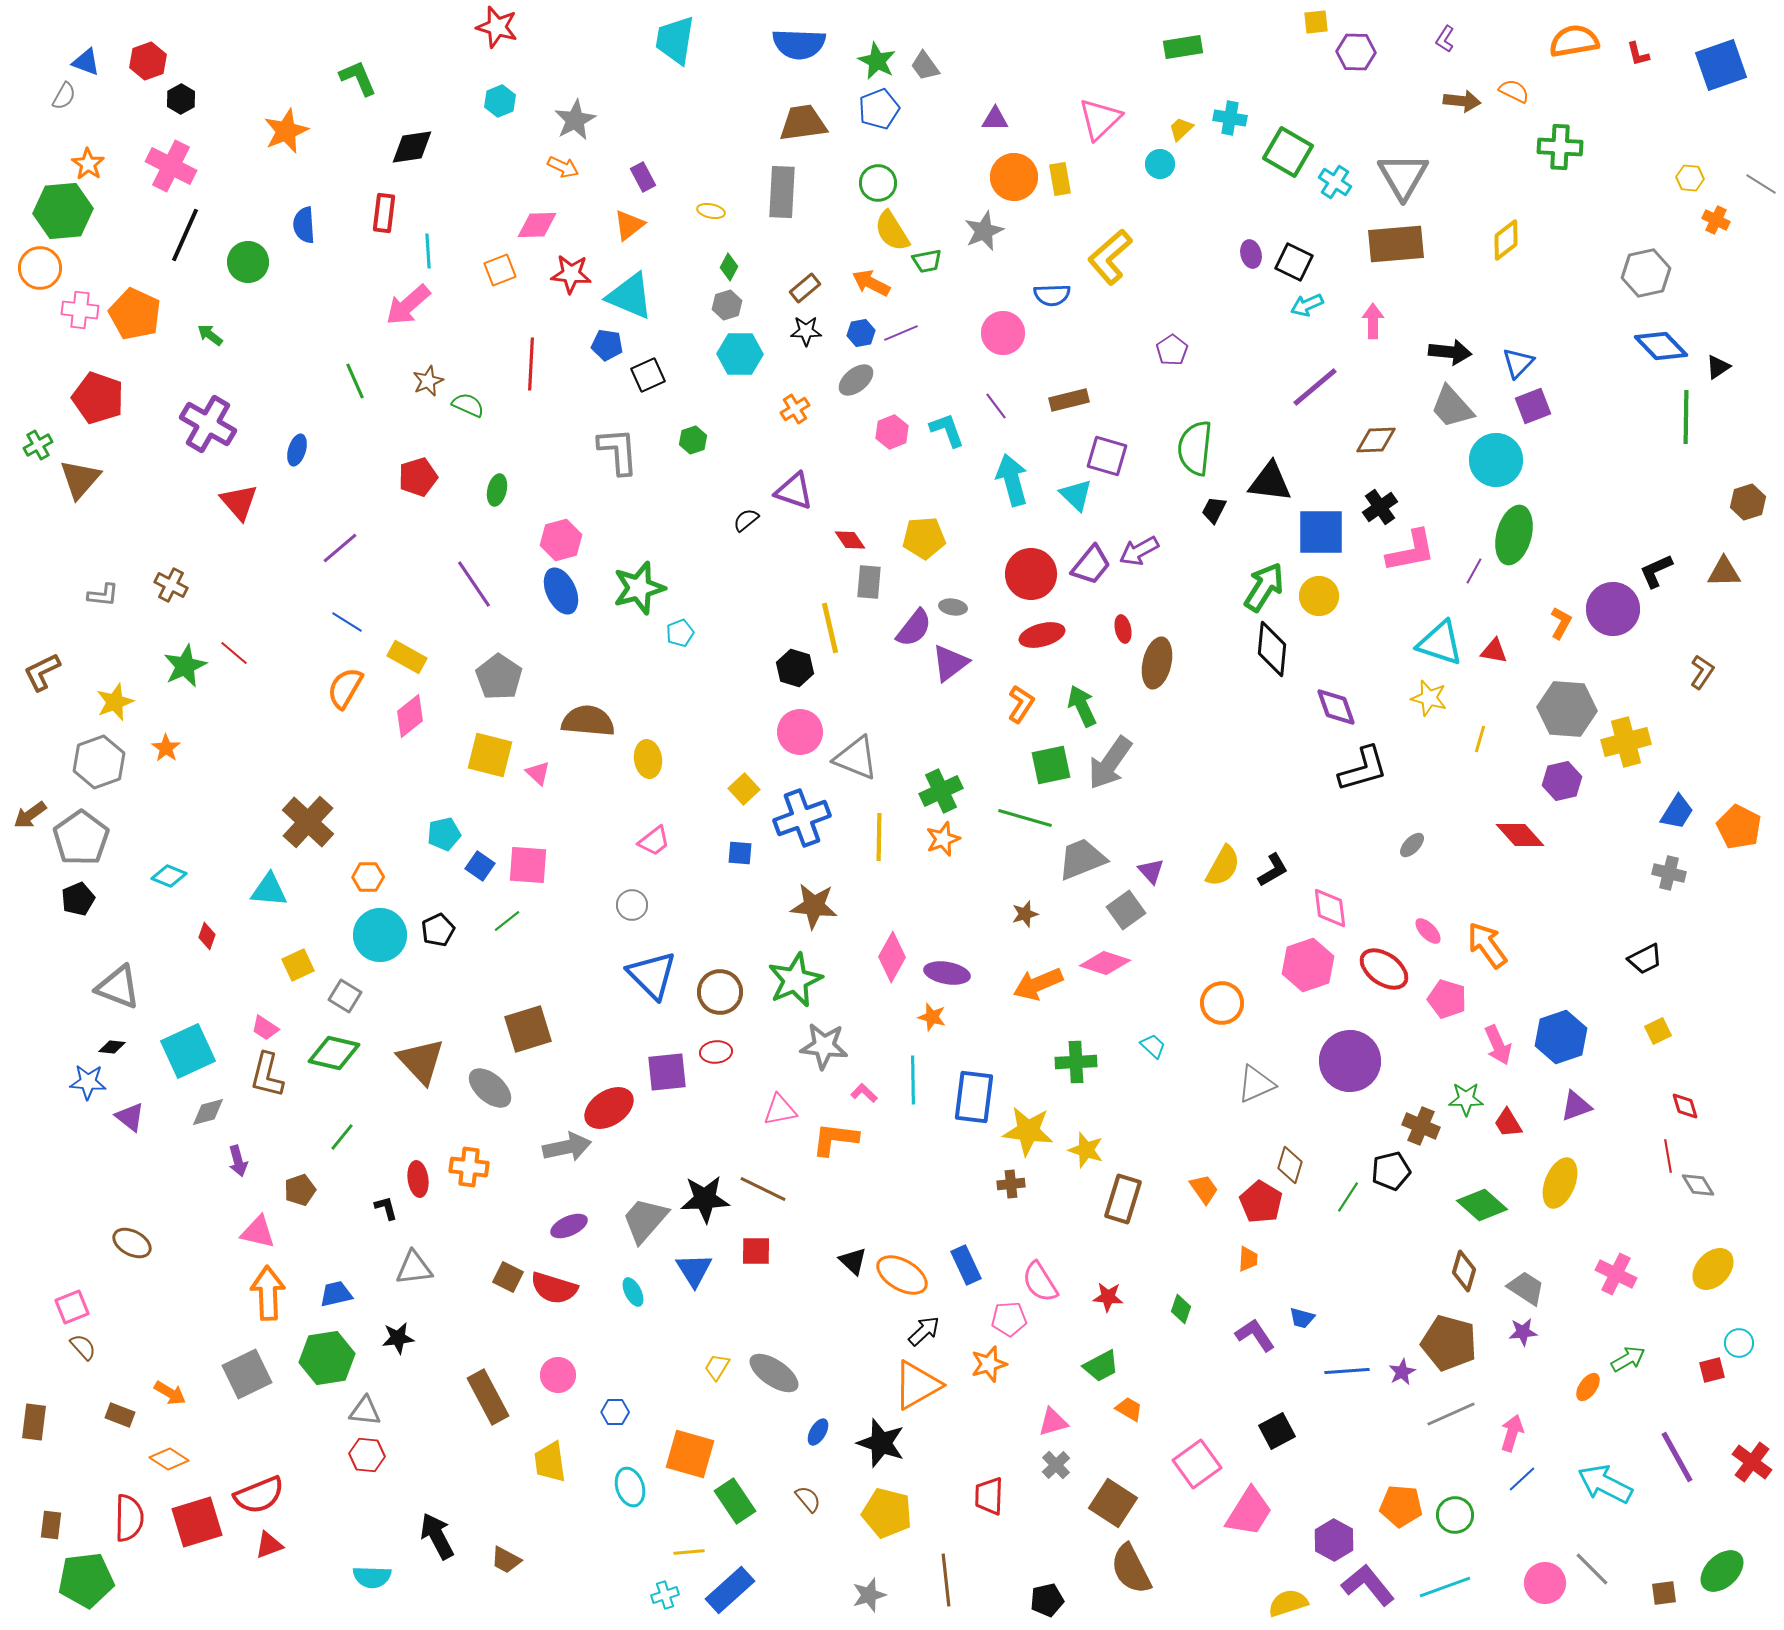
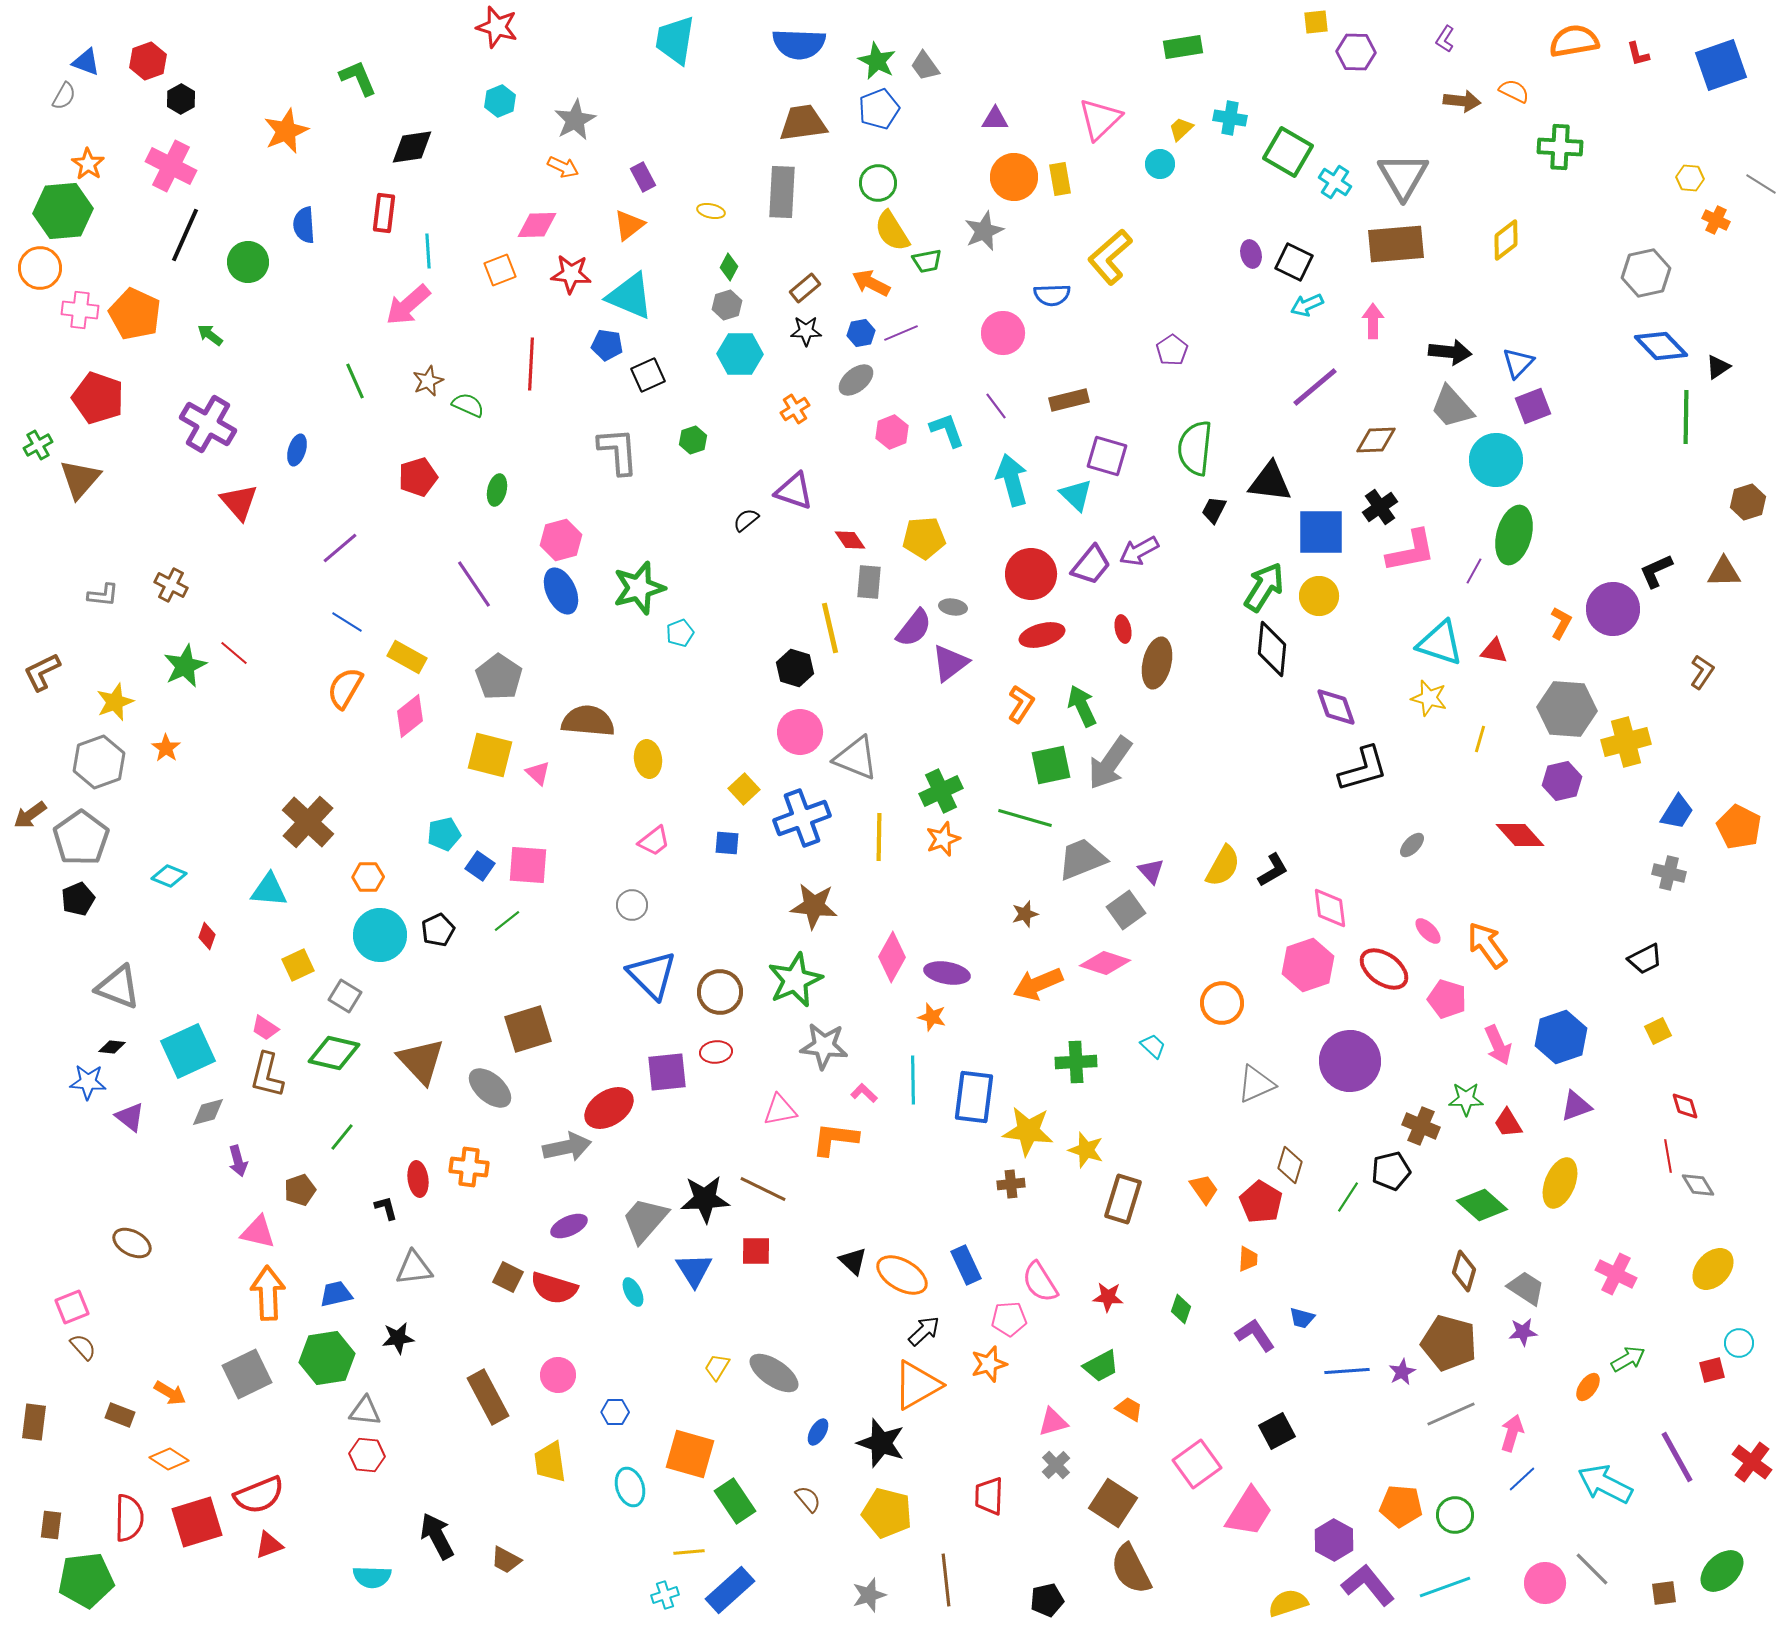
blue square at (740, 853): moved 13 px left, 10 px up
